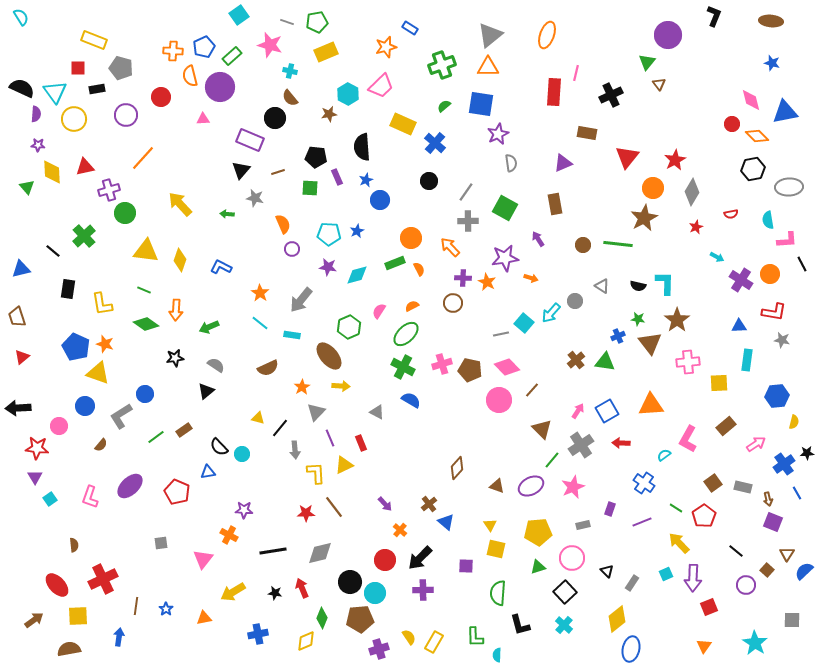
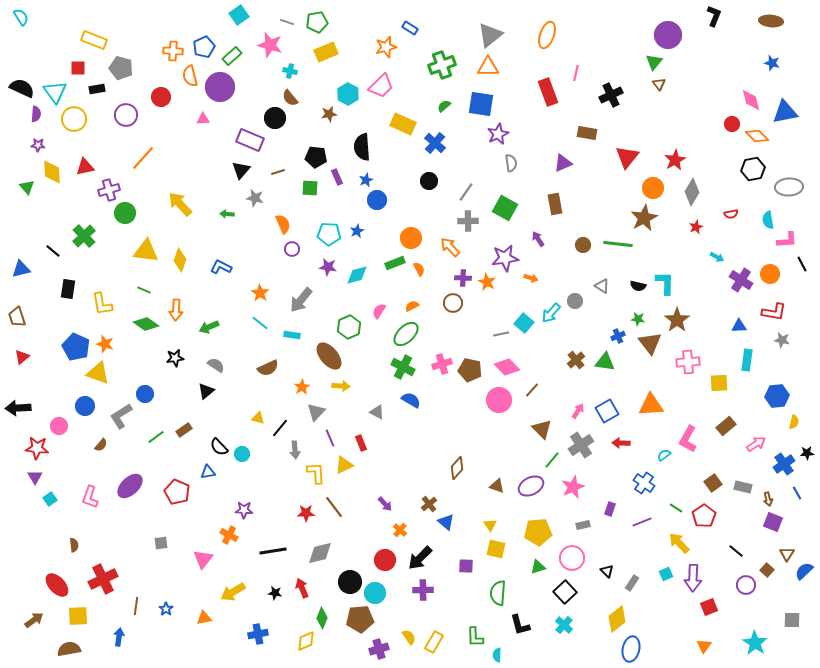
green triangle at (647, 62): moved 7 px right
red rectangle at (554, 92): moved 6 px left; rotated 24 degrees counterclockwise
blue circle at (380, 200): moved 3 px left
